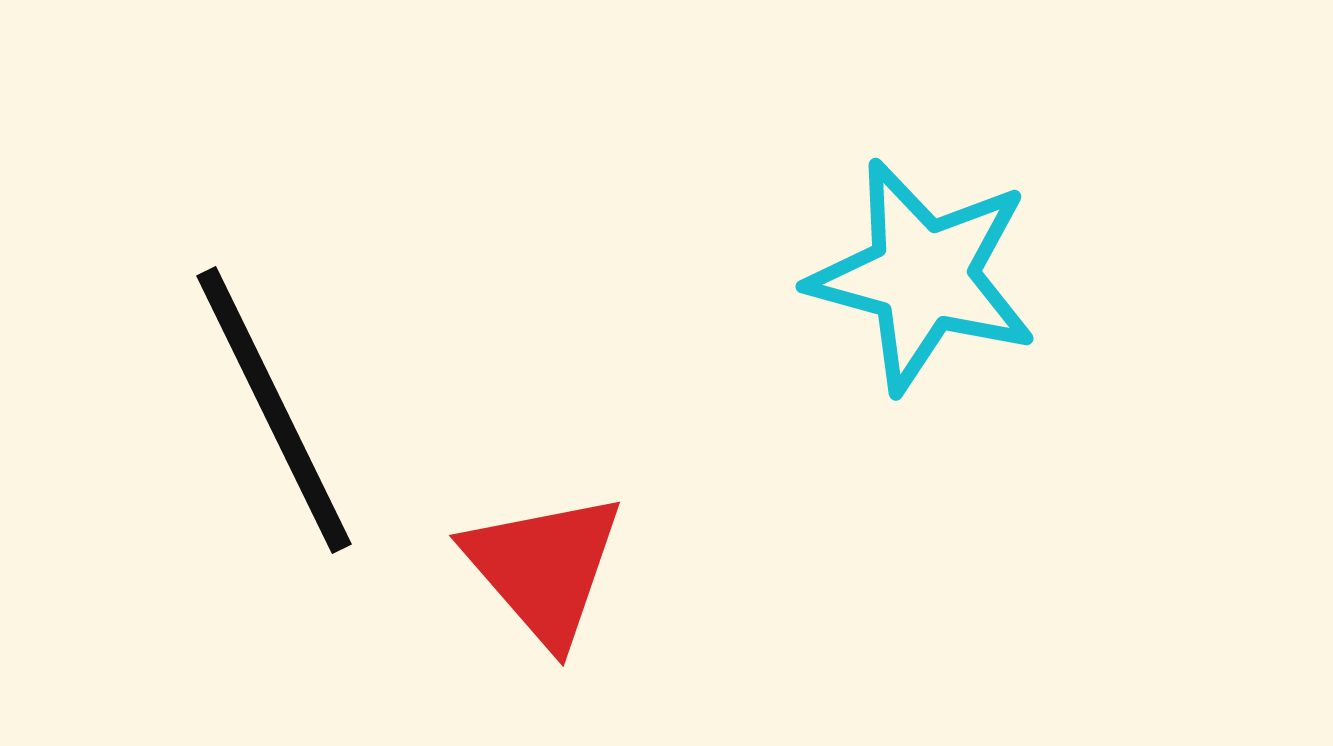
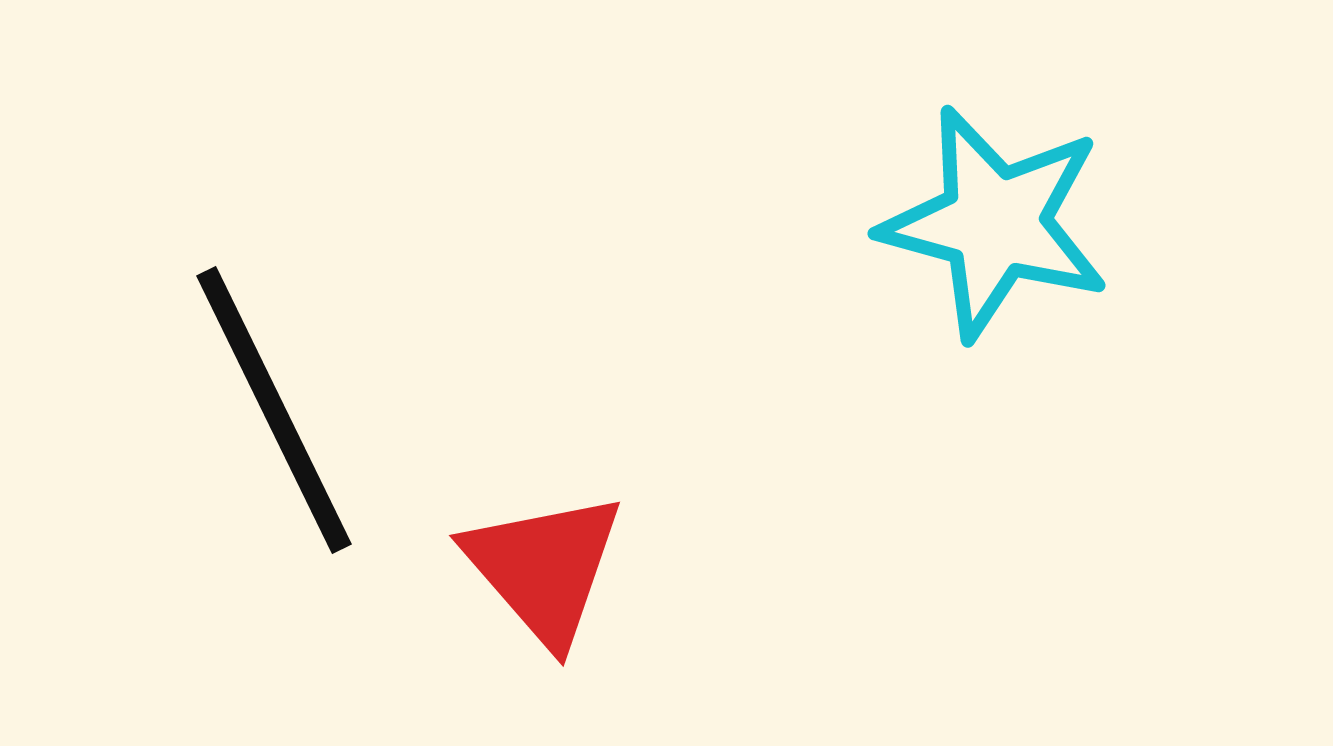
cyan star: moved 72 px right, 53 px up
